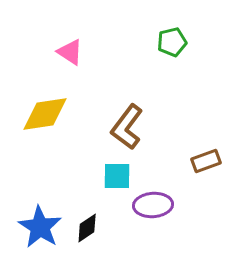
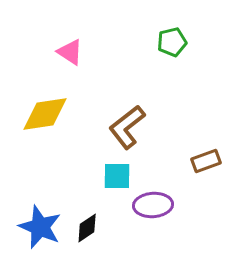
brown L-shape: rotated 15 degrees clockwise
blue star: rotated 9 degrees counterclockwise
